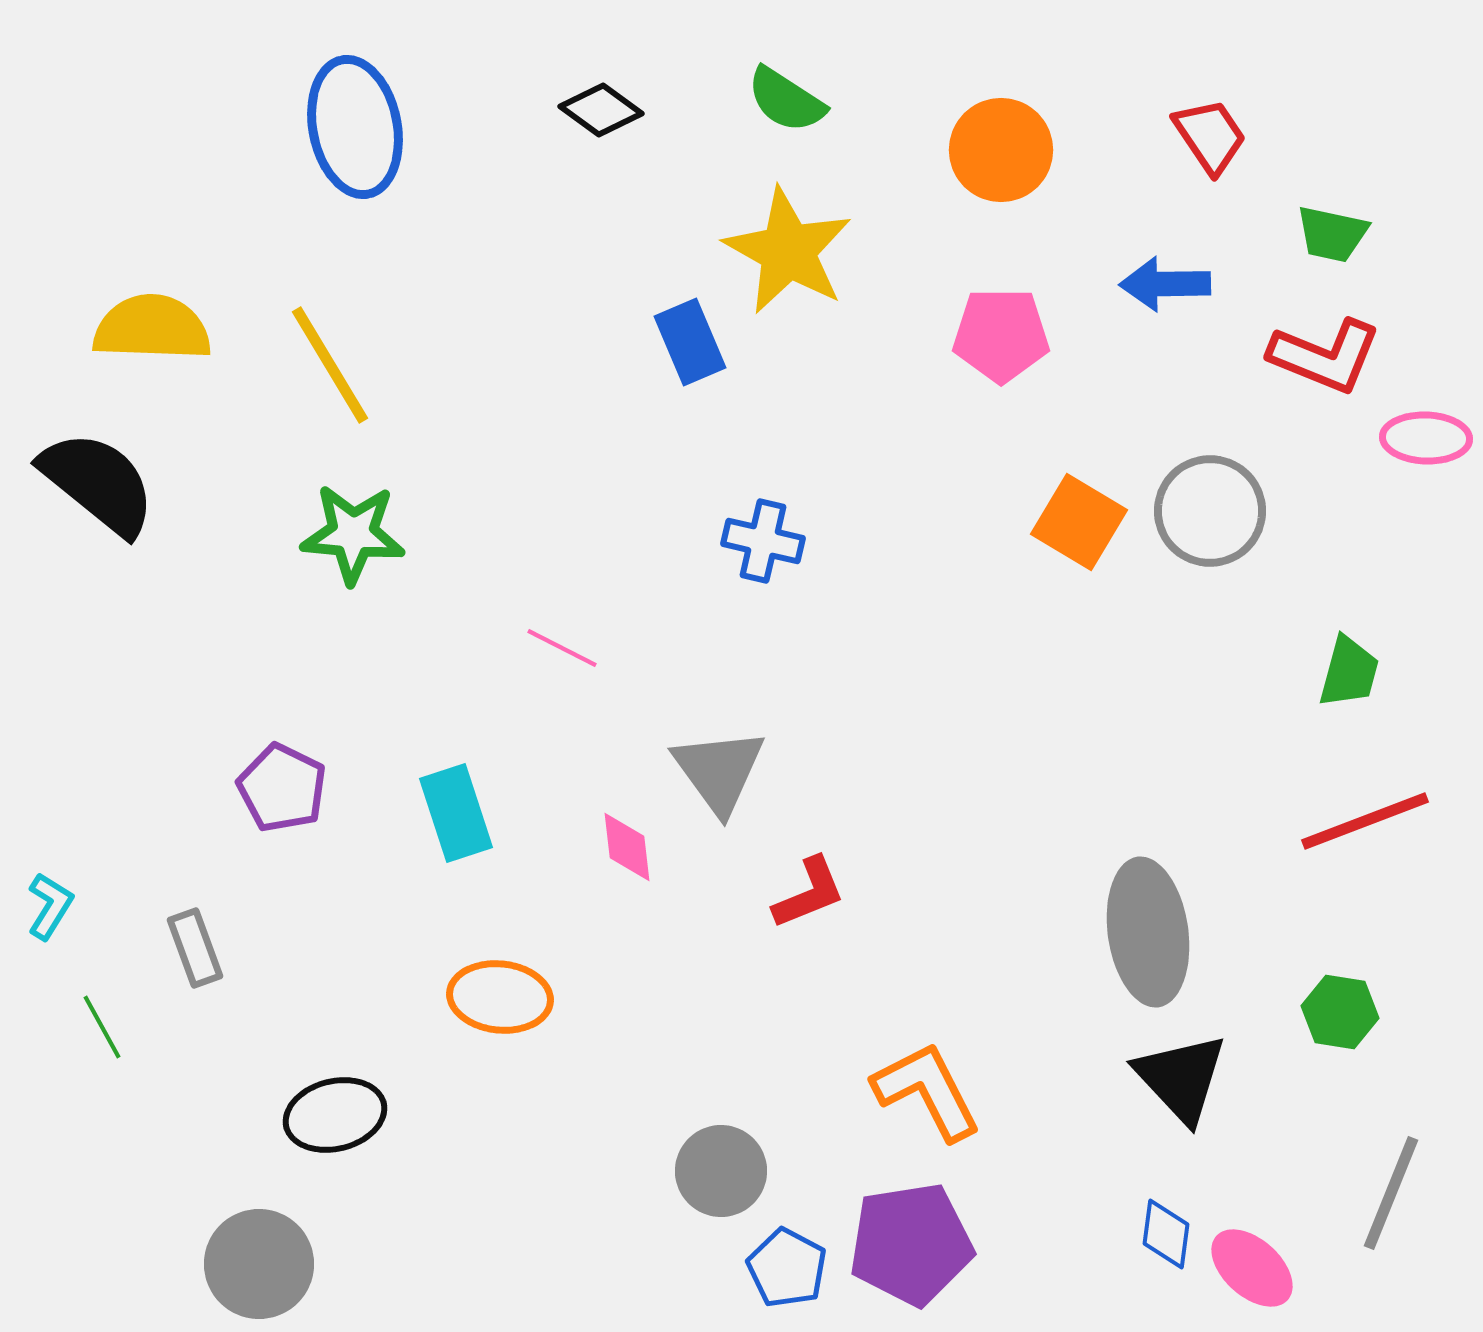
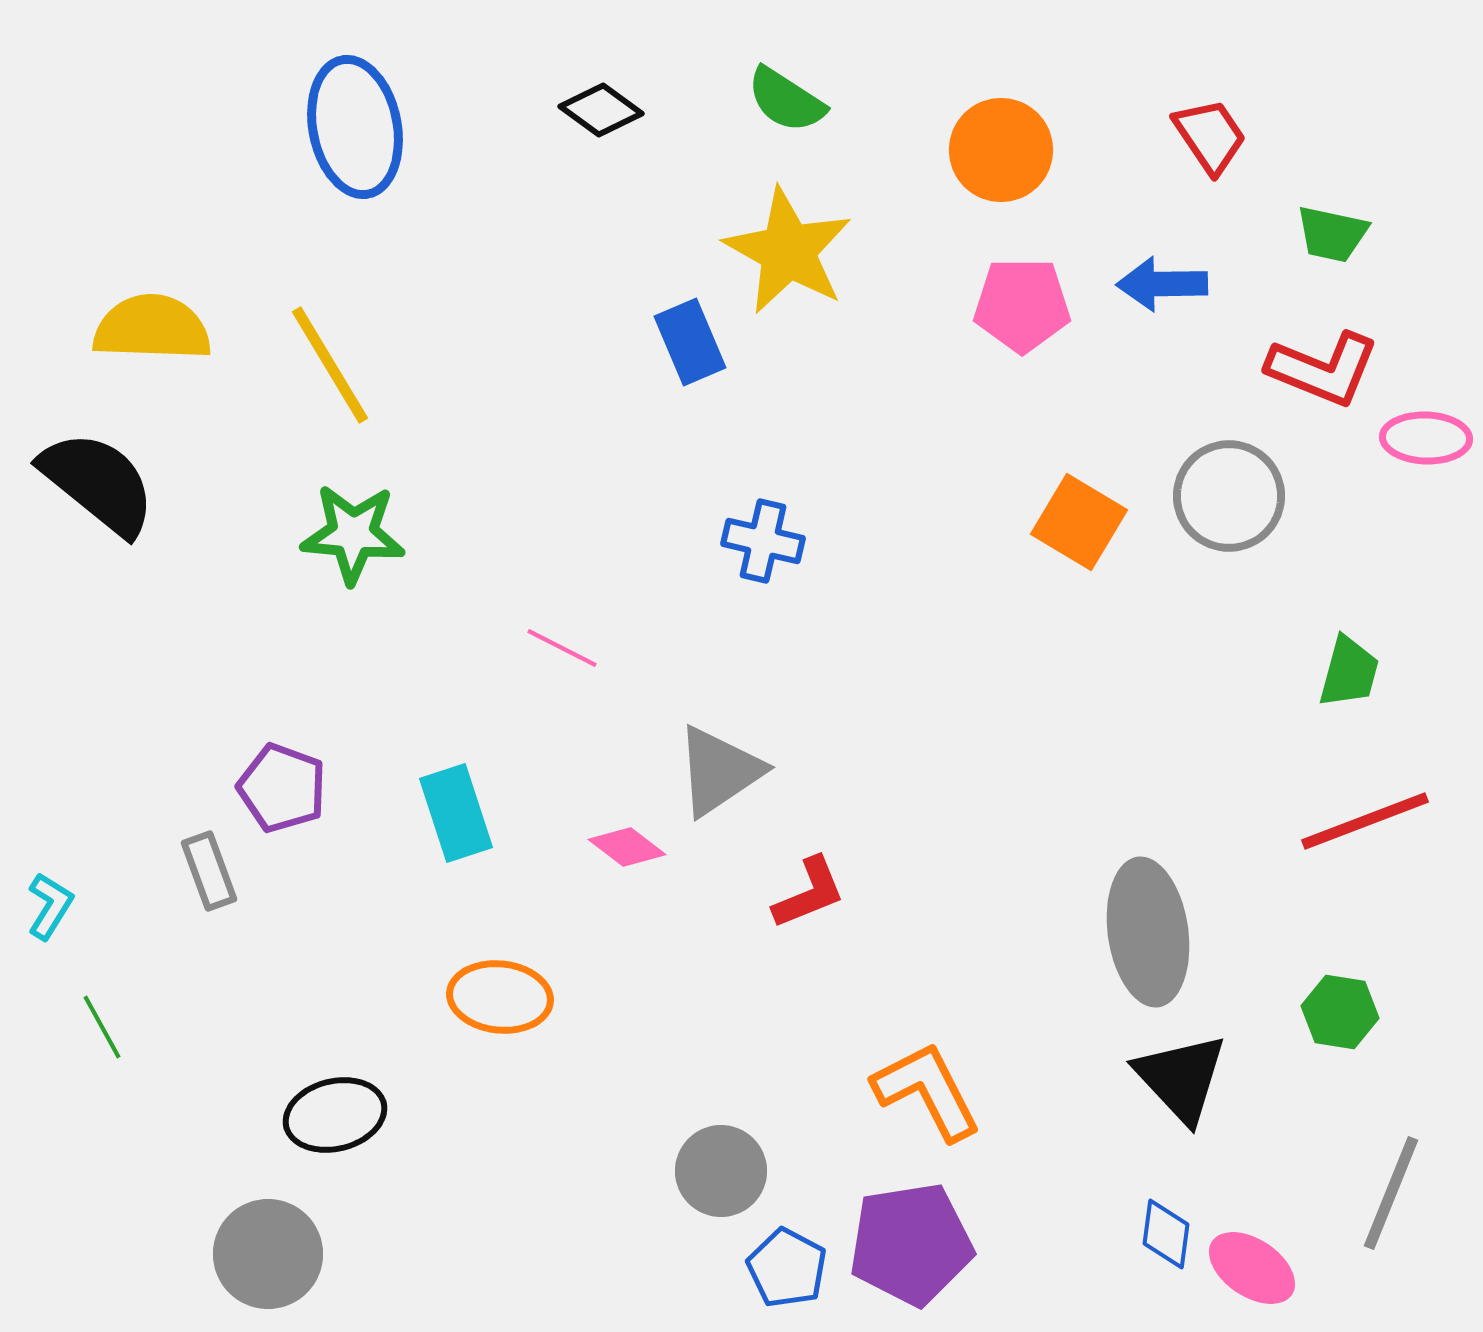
blue arrow at (1165, 284): moved 3 px left
pink pentagon at (1001, 335): moved 21 px right, 30 px up
red L-shape at (1325, 356): moved 2 px left, 13 px down
gray circle at (1210, 511): moved 19 px right, 15 px up
gray triangle at (719, 771): rotated 32 degrees clockwise
purple pentagon at (282, 788): rotated 6 degrees counterclockwise
pink diamond at (627, 847): rotated 46 degrees counterclockwise
gray rectangle at (195, 948): moved 14 px right, 77 px up
gray circle at (259, 1264): moved 9 px right, 10 px up
pink ellipse at (1252, 1268): rotated 8 degrees counterclockwise
